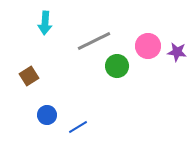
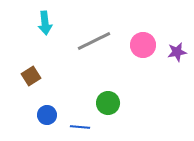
cyan arrow: rotated 10 degrees counterclockwise
pink circle: moved 5 px left, 1 px up
purple star: rotated 18 degrees counterclockwise
green circle: moved 9 px left, 37 px down
brown square: moved 2 px right
blue line: moved 2 px right; rotated 36 degrees clockwise
